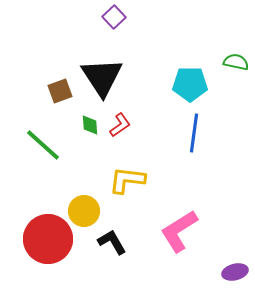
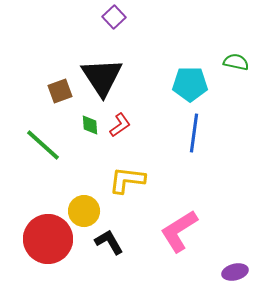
black L-shape: moved 3 px left
